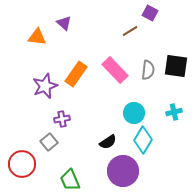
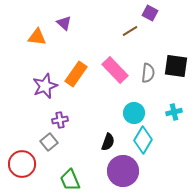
gray semicircle: moved 3 px down
purple cross: moved 2 px left, 1 px down
black semicircle: rotated 36 degrees counterclockwise
